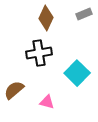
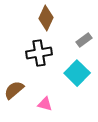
gray rectangle: moved 26 px down; rotated 14 degrees counterclockwise
pink triangle: moved 2 px left, 2 px down
